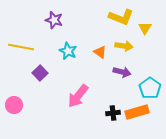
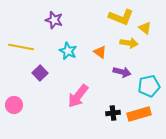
yellow triangle: rotated 24 degrees counterclockwise
yellow arrow: moved 5 px right, 3 px up
cyan pentagon: moved 1 px left, 2 px up; rotated 25 degrees clockwise
orange rectangle: moved 2 px right, 2 px down
